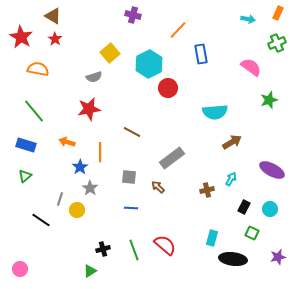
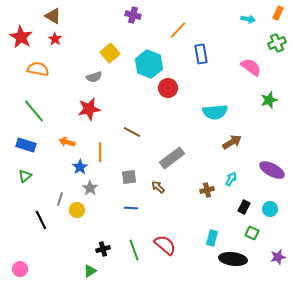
cyan hexagon at (149, 64): rotated 12 degrees counterclockwise
gray square at (129, 177): rotated 14 degrees counterclockwise
black line at (41, 220): rotated 30 degrees clockwise
